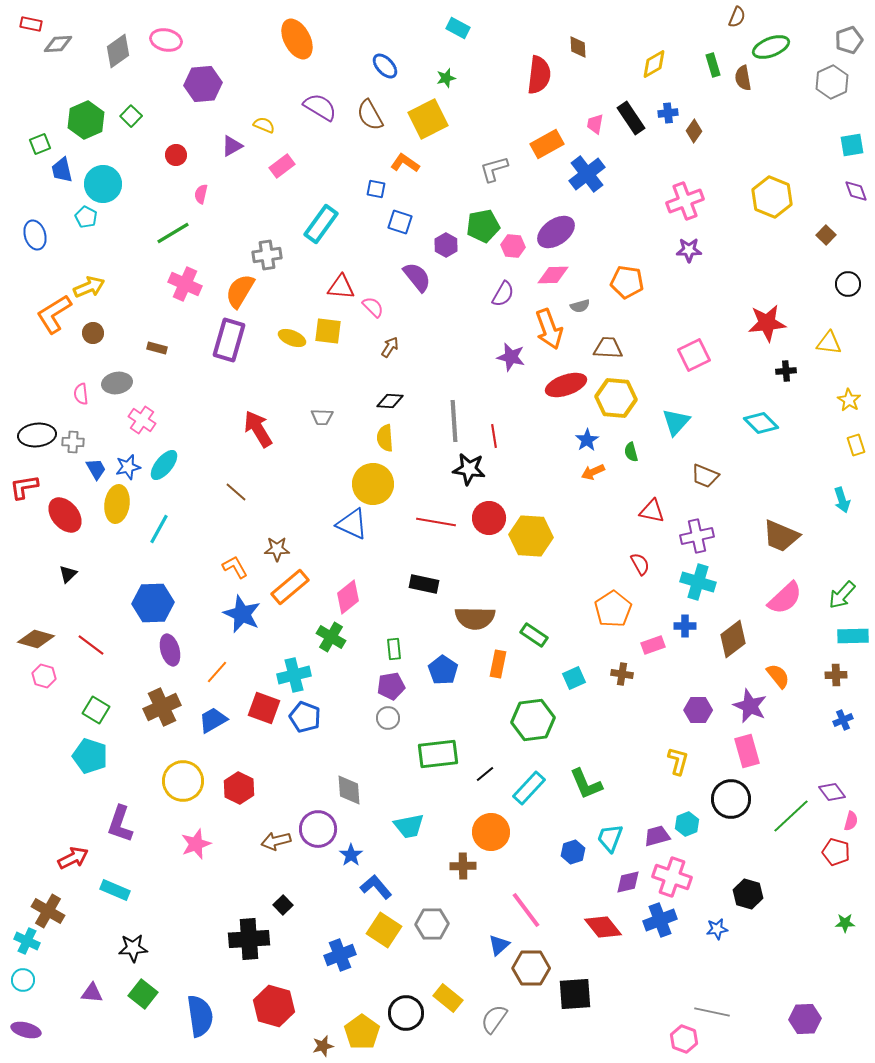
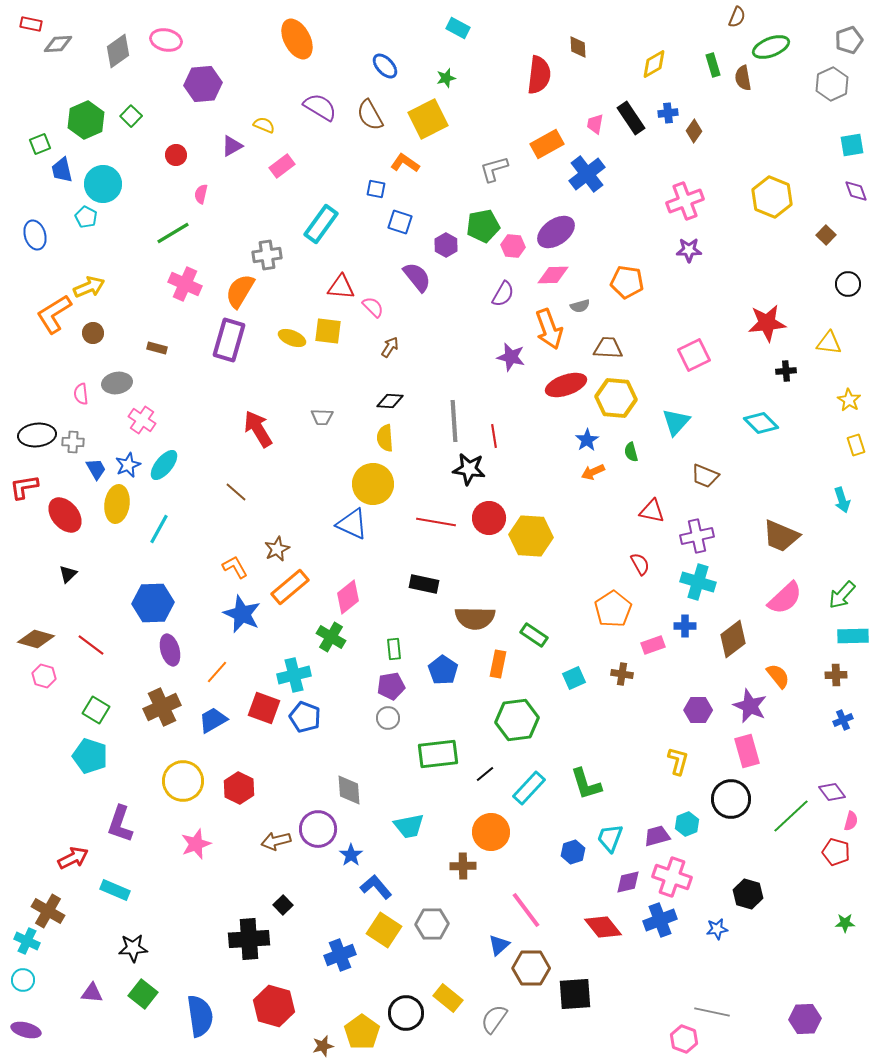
gray hexagon at (832, 82): moved 2 px down
blue star at (128, 467): moved 2 px up; rotated 10 degrees counterclockwise
brown star at (277, 549): rotated 25 degrees counterclockwise
green hexagon at (533, 720): moved 16 px left
green L-shape at (586, 784): rotated 6 degrees clockwise
